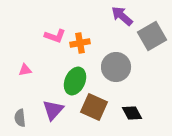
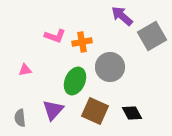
orange cross: moved 2 px right, 1 px up
gray circle: moved 6 px left
brown square: moved 1 px right, 4 px down
